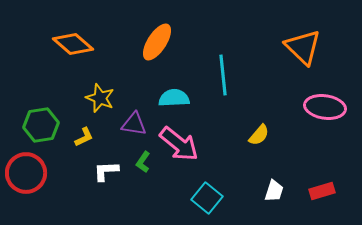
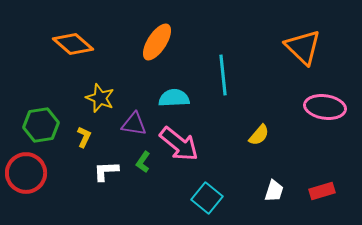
yellow L-shape: rotated 40 degrees counterclockwise
